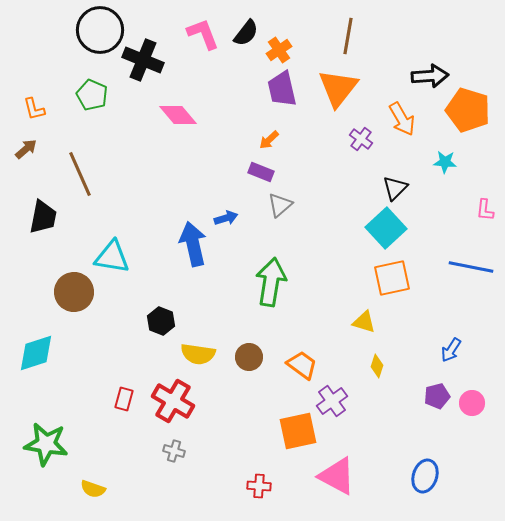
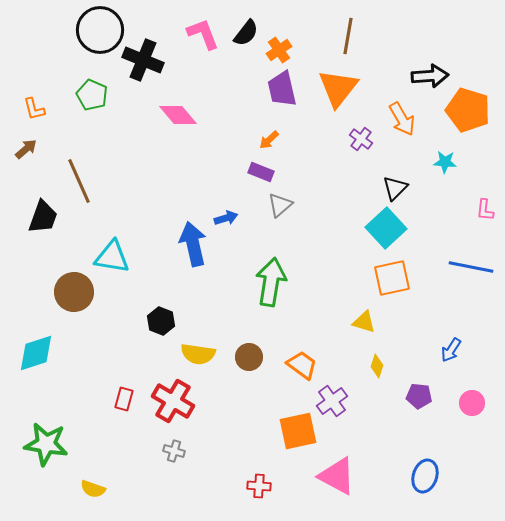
brown line at (80, 174): moved 1 px left, 7 px down
black trapezoid at (43, 217): rotated 9 degrees clockwise
purple pentagon at (437, 396): moved 18 px left; rotated 20 degrees clockwise
